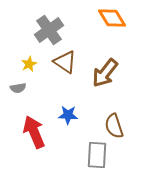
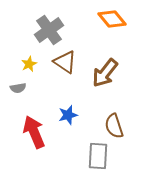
orange diamond: moved 1 px down; rotated 8 degrees counterclockwise
blue star: rotated 18 degrees counterclockwise
gray rectangle: moved 1 px right, 1 px down
